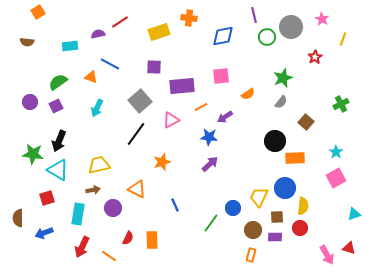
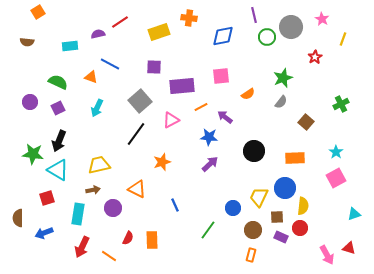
green semicircle at (58, 82): rotated 60 degrees clockwise
purple square at (56, 106): moved 2 px right, 2 px down
purple arrow at (225, 117): rotated 70 degrees clockwise
black circle at (275, 141): moved 21 px left, 10 px down
green line at (211, 223): moved 3 px left, 7 px down
purple rectangle at (275, 237): moved 6 px right; rotated 24 degrees clockwise
